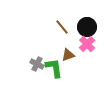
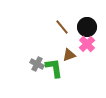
brown triangle: moved 1 px right
